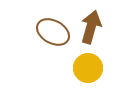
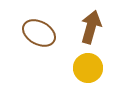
brown ellipse: moved 14 px left, 1 px down
